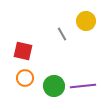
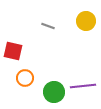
gray line: moved 14 px left, 8 px up; rotated 40 degrees counterclockwise
red square: moved 10 px left
green circle: moved 6 px down
